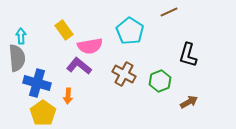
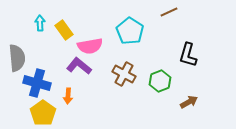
cyan arrow: moved 19 px right, 13 px up
